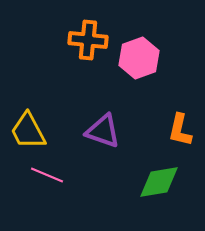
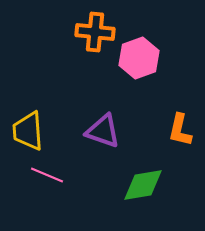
orange cross: moved 7 px right, 8 px up
yellow trapezoid: rotated 24 degrees clockwise
green diamond: moved 16 px left, 3 px down
